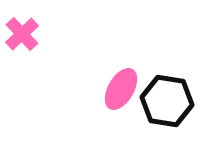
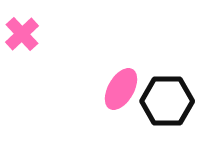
black hexagon: rotated 9 degrees counterclockwise
